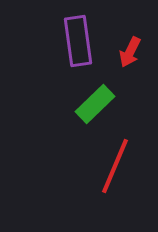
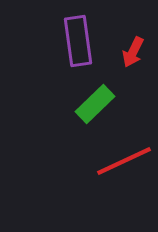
red arrow: moved 3 px right
red line: moved 9 px right, 5 px up; rotated 42 degrees clockwise
